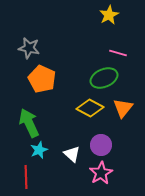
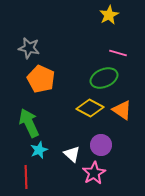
orange pentagon: moved 1 px left
orange triangle: moved 1 px left, 2 px down; rotated 35 degrees counterclockwise
pink star: moved 7 px left
